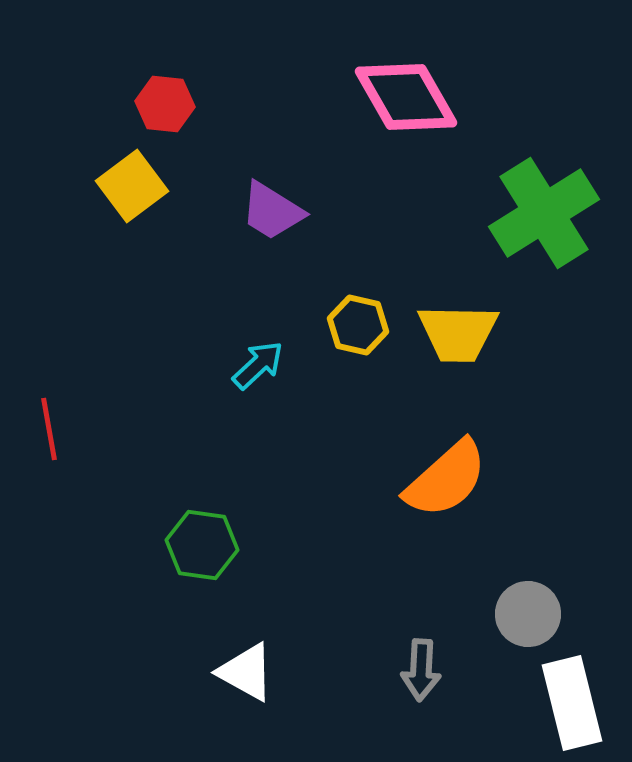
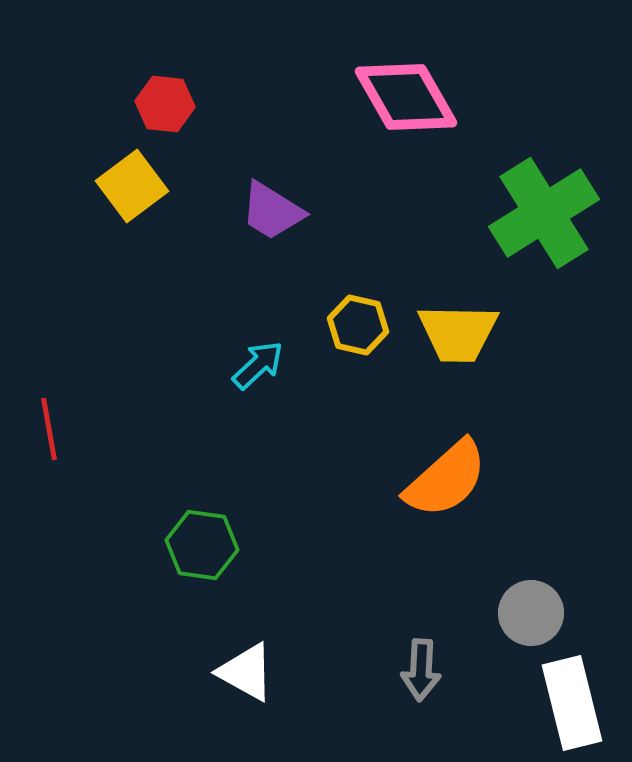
gray circle: moved 3 px right, 1 px up
